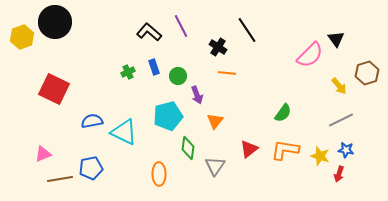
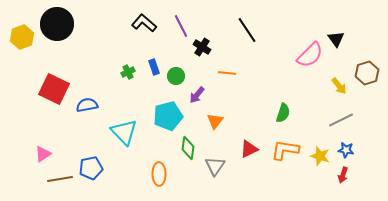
black circle: moved 2 px right, 2 px down
black L-shape: moved 5 px left, 9 px up
black cross: moved 16 px left
green circle: moved 2 px left
purple arrow: rotated 60 degrees clockwise
green semicircle: rotated 18 degrees counterclockwise
blue semicircle: moved 5 px left, 16 px up
cyan triangle: rotated 20 degrees clockwise
red triangle: rotated 12 degrees clockwise
pink triangle: rotated 12 degrees counterclockwise
red arrow: moved 4 px right, 1 px down
